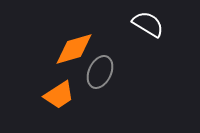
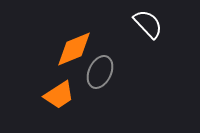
white semicircle: rotated 16 degrees clockwise
orange diamond: rotated 6 degrees counterclockwise
